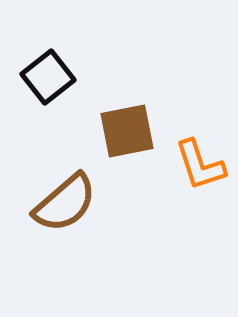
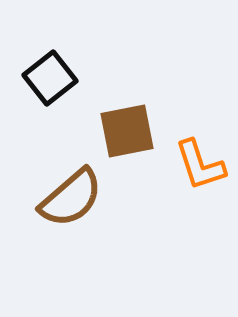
black square: moved 2 px right, 1 px down
brown semicircle: moved 6 px right, 5 px up
